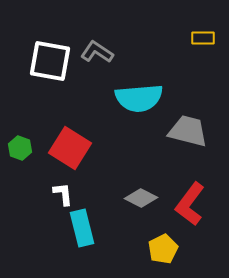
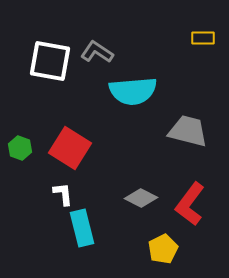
cyan semicircle: moved 6 px left, 7 px up
